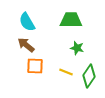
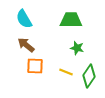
cyan semicircle: moved 3 px left, 3 px up
